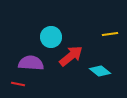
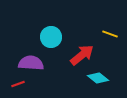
yellow line: rotated 28 degrees clockwise
red arrow: moved 11 px right, 1 px up
cyan diamond: moved 2 px left, 7 px down
red line: rotated 32 degrees counterclockwise
